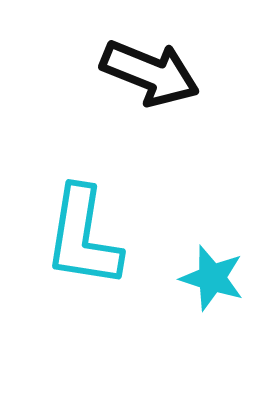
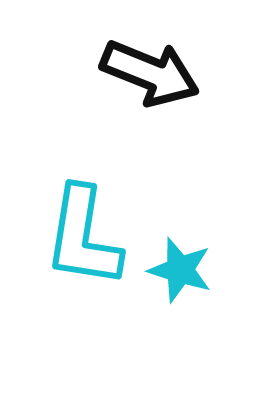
cyan star: moved 32 px left, 8 px up
